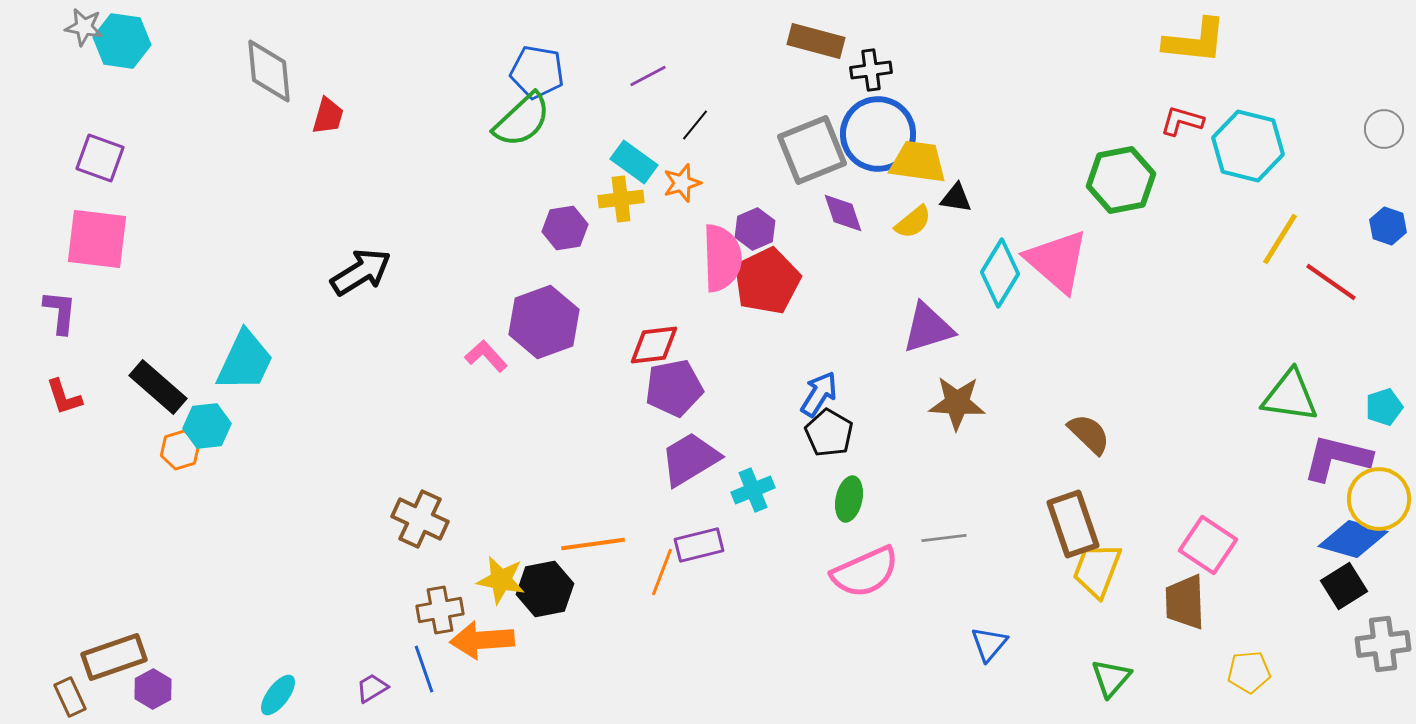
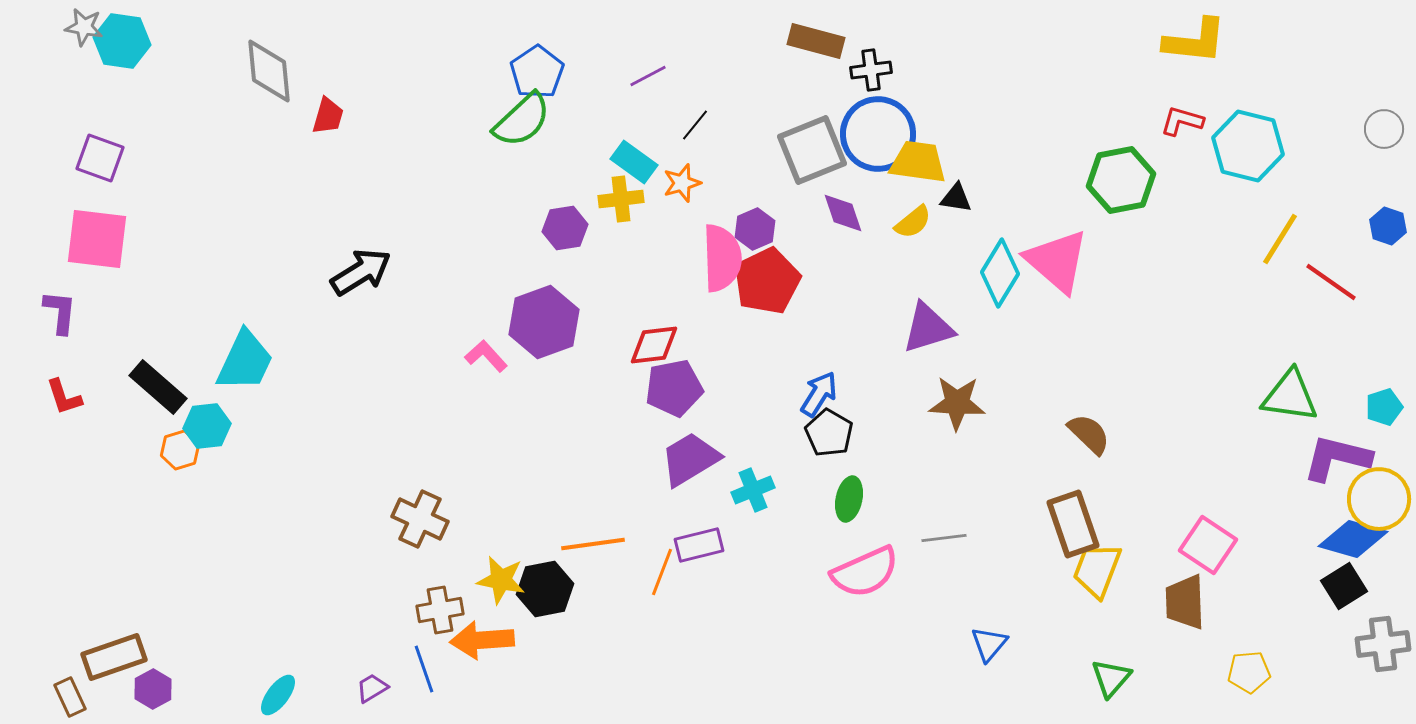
blue pentagon at (537, 72): rotated 28 degrees clockwise
